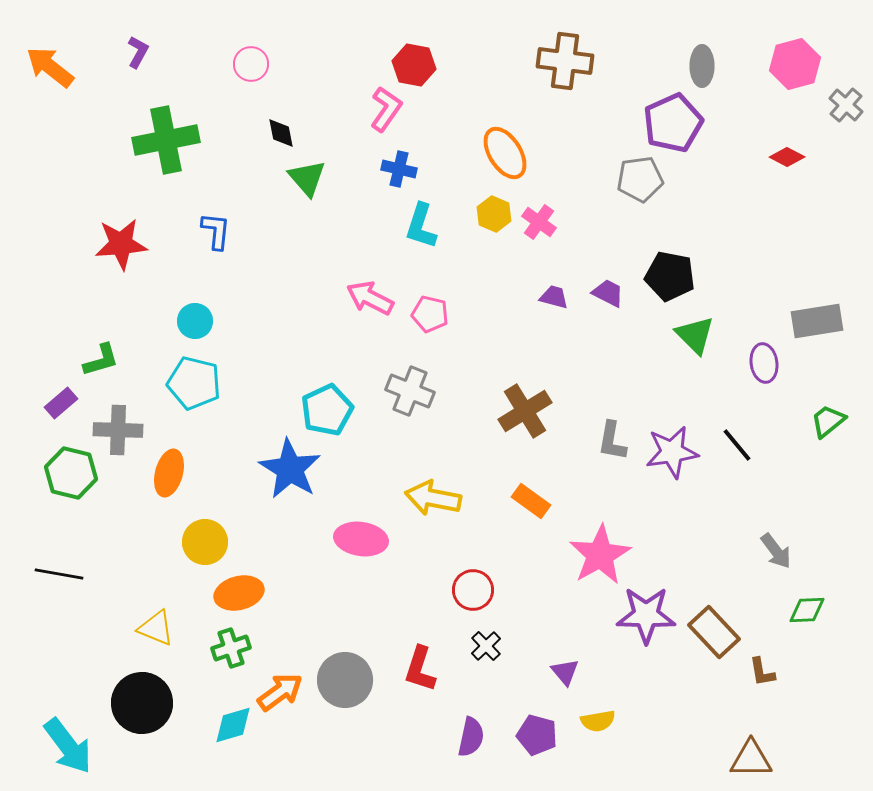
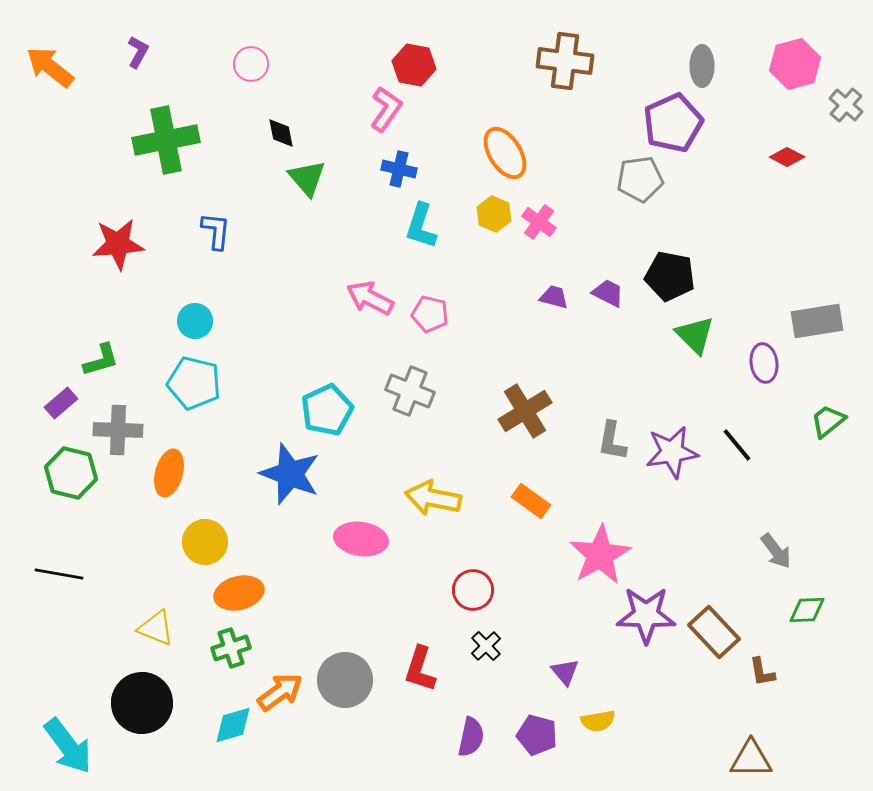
red star at (121, 244): moved 3 px left
blue star at (290, 469): moved 5 px down; rotated 10 degrees counterclockwise
